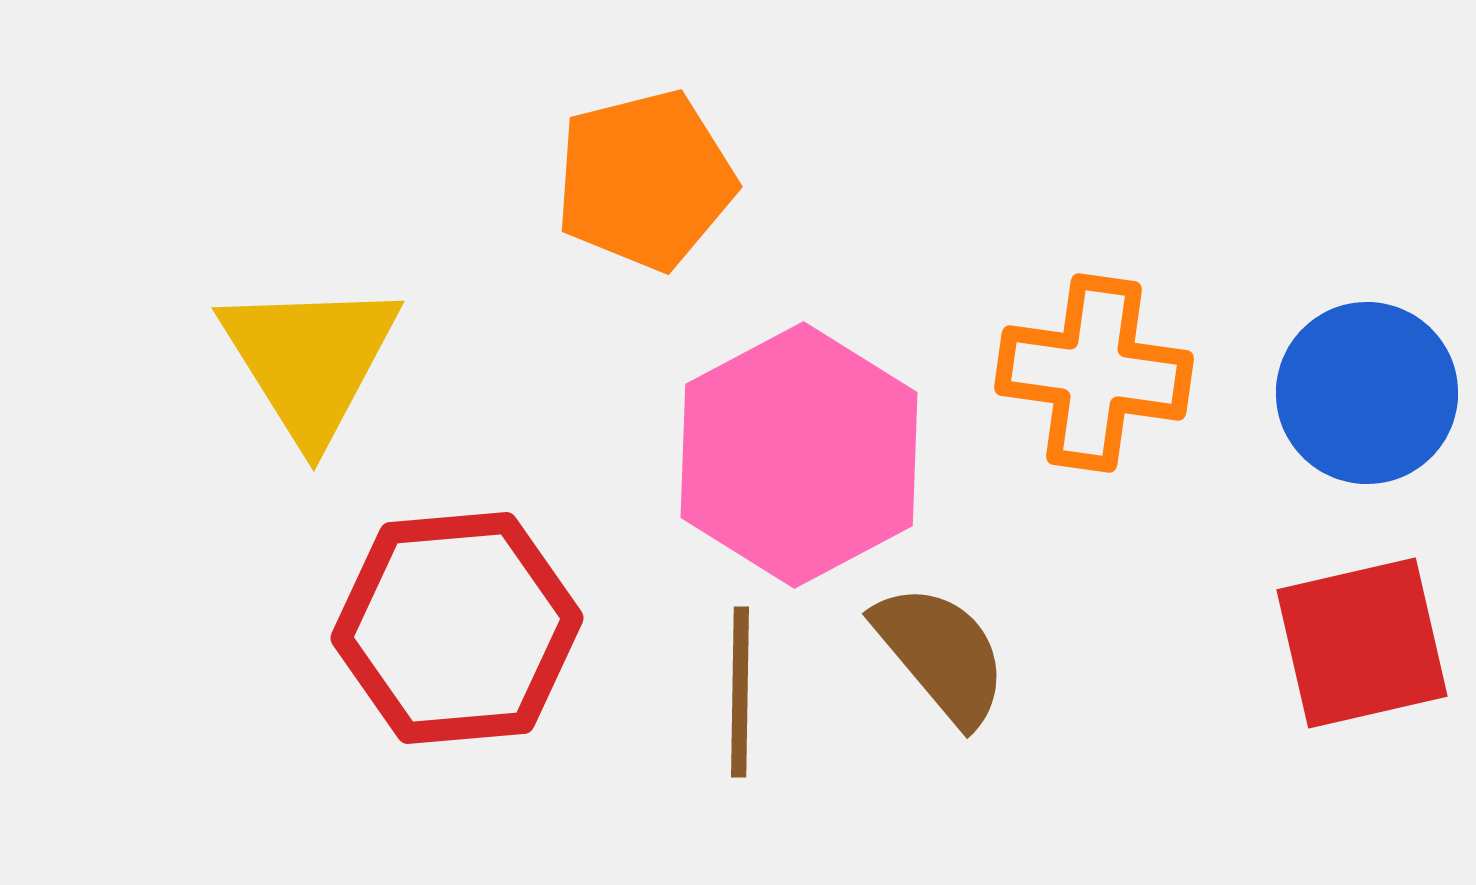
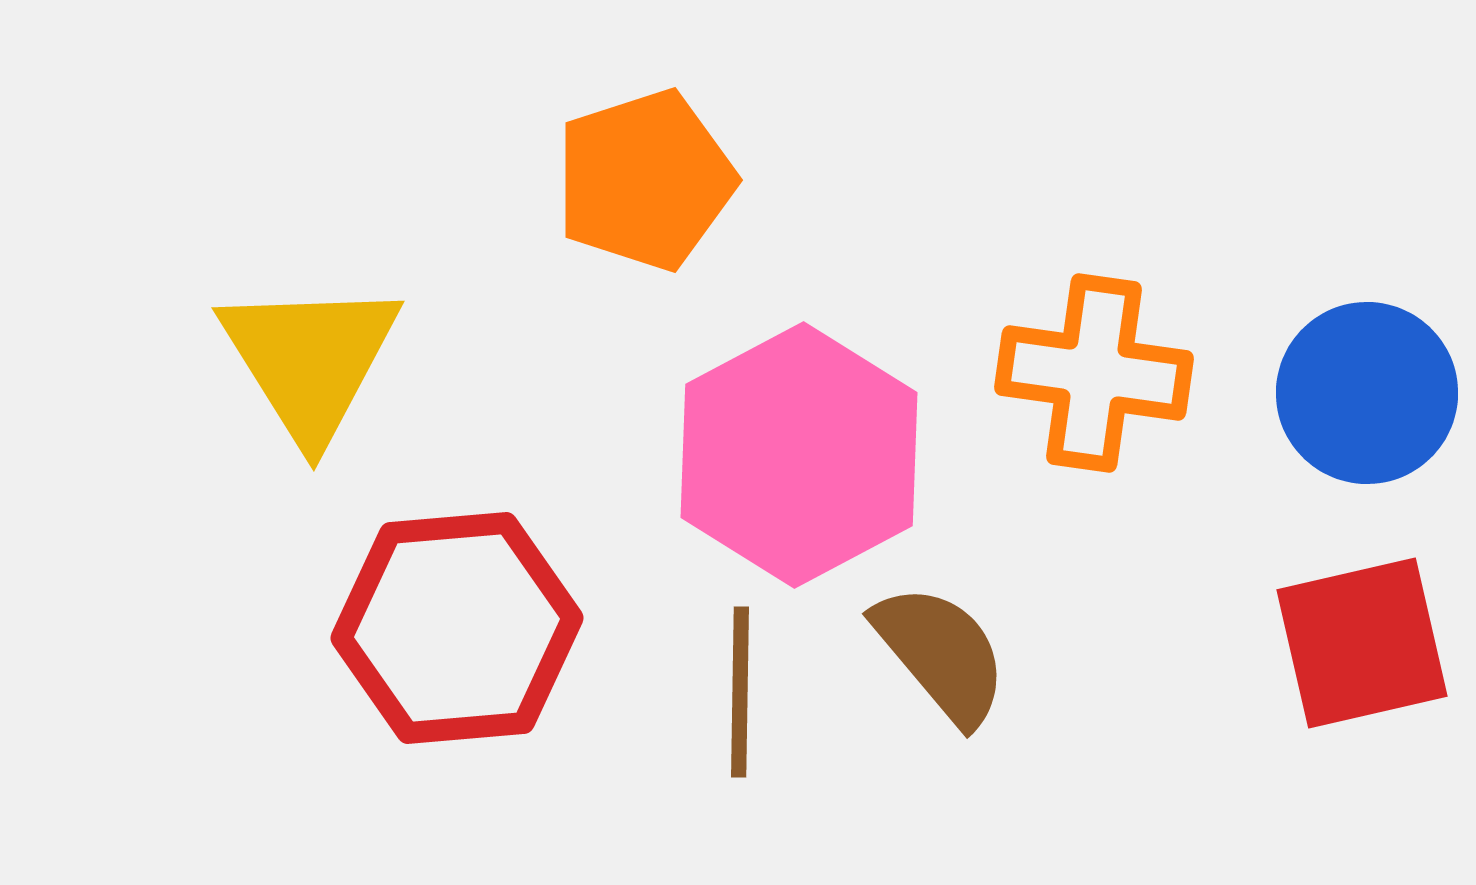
orange pentagon: rotated 4 degrees counterclockwise
